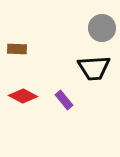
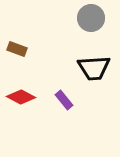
gray circle: moved 11 px left, 10 px up
brown rectangle: rotated 18 degrees clockwise
red diamond: moved 2 px left, 1 px down
